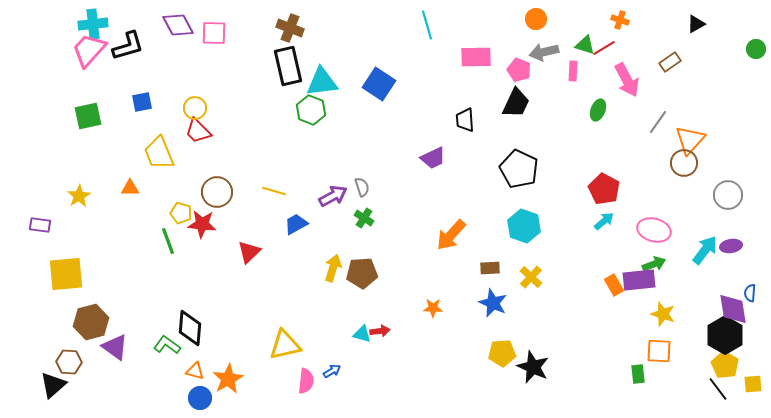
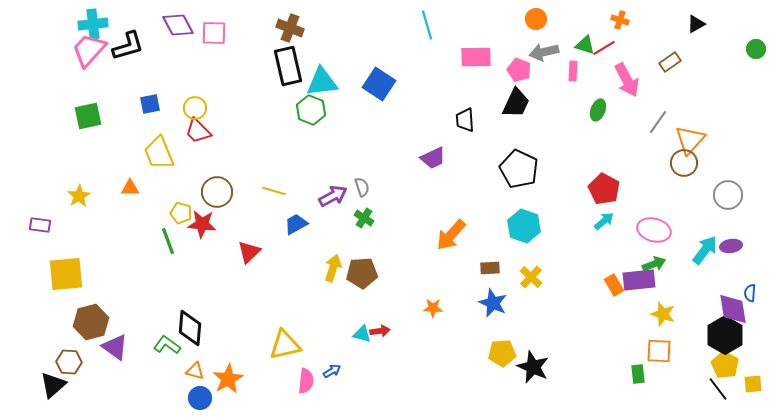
blue square at (142, 102): moved 8 px right, 2 px down
